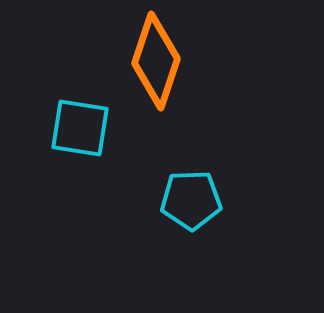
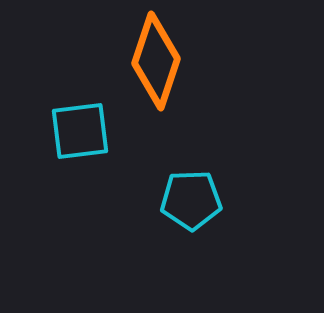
cyan square: moved 3 px down; rotated 16 degrees counterclockwise
